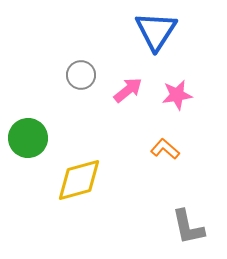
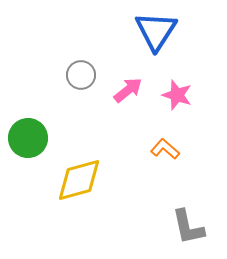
pink star: rotated 28 degrees clockwise
